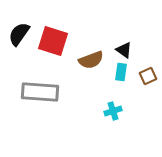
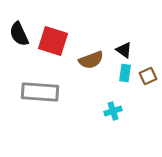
black semicircle: rotated 60 degrees counterclockwise
cyan rectangle: moved 4 px right, 1 px down
